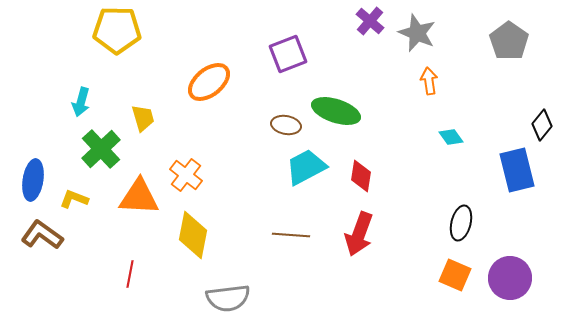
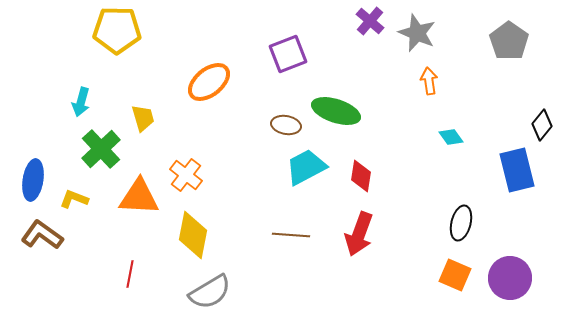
gray semicircle: moved 18 px left, 6 px up; rotated 24 degrees counterclockwise
